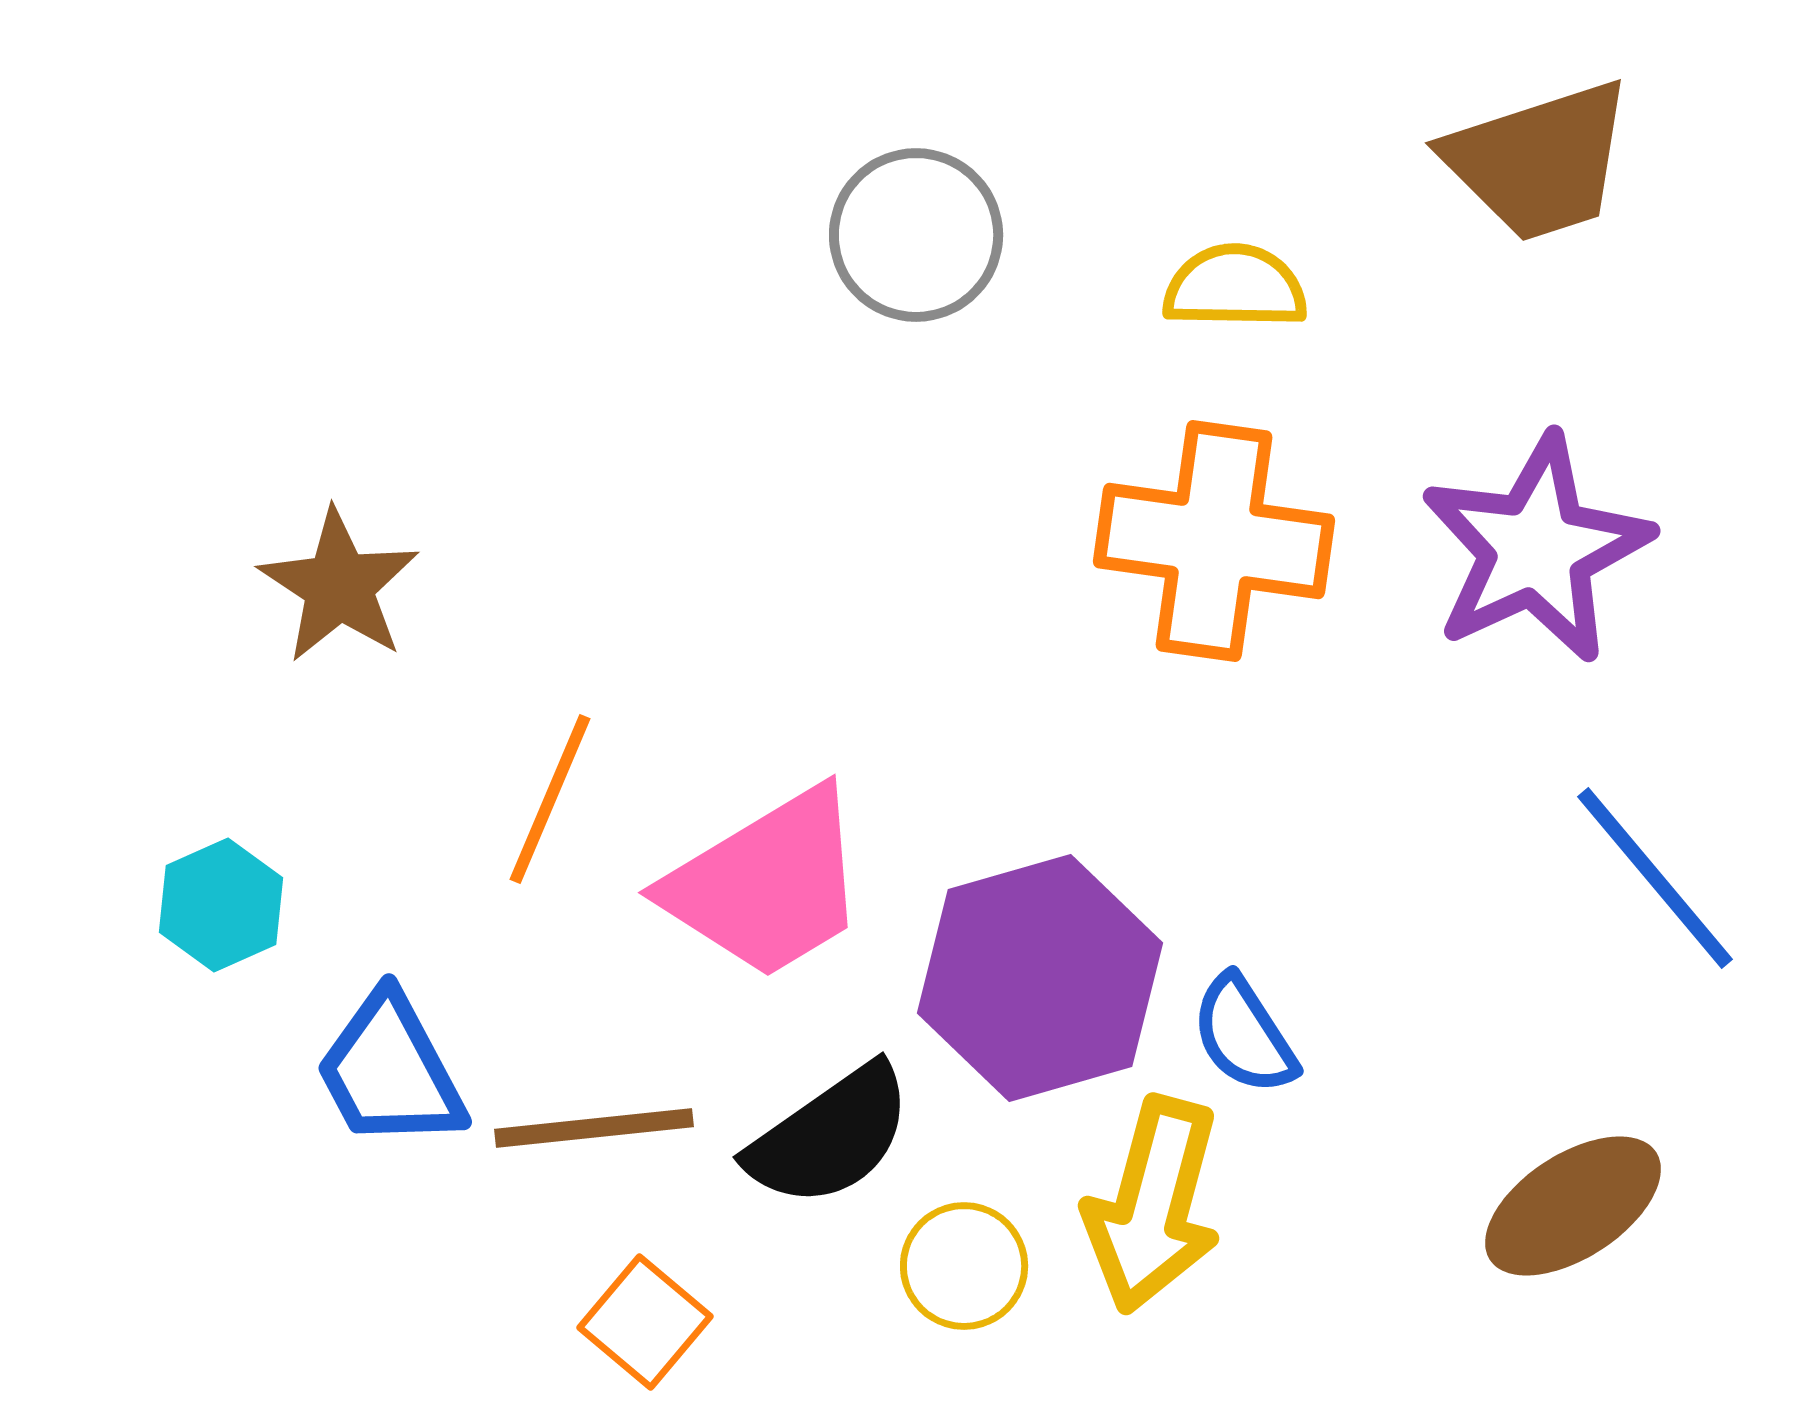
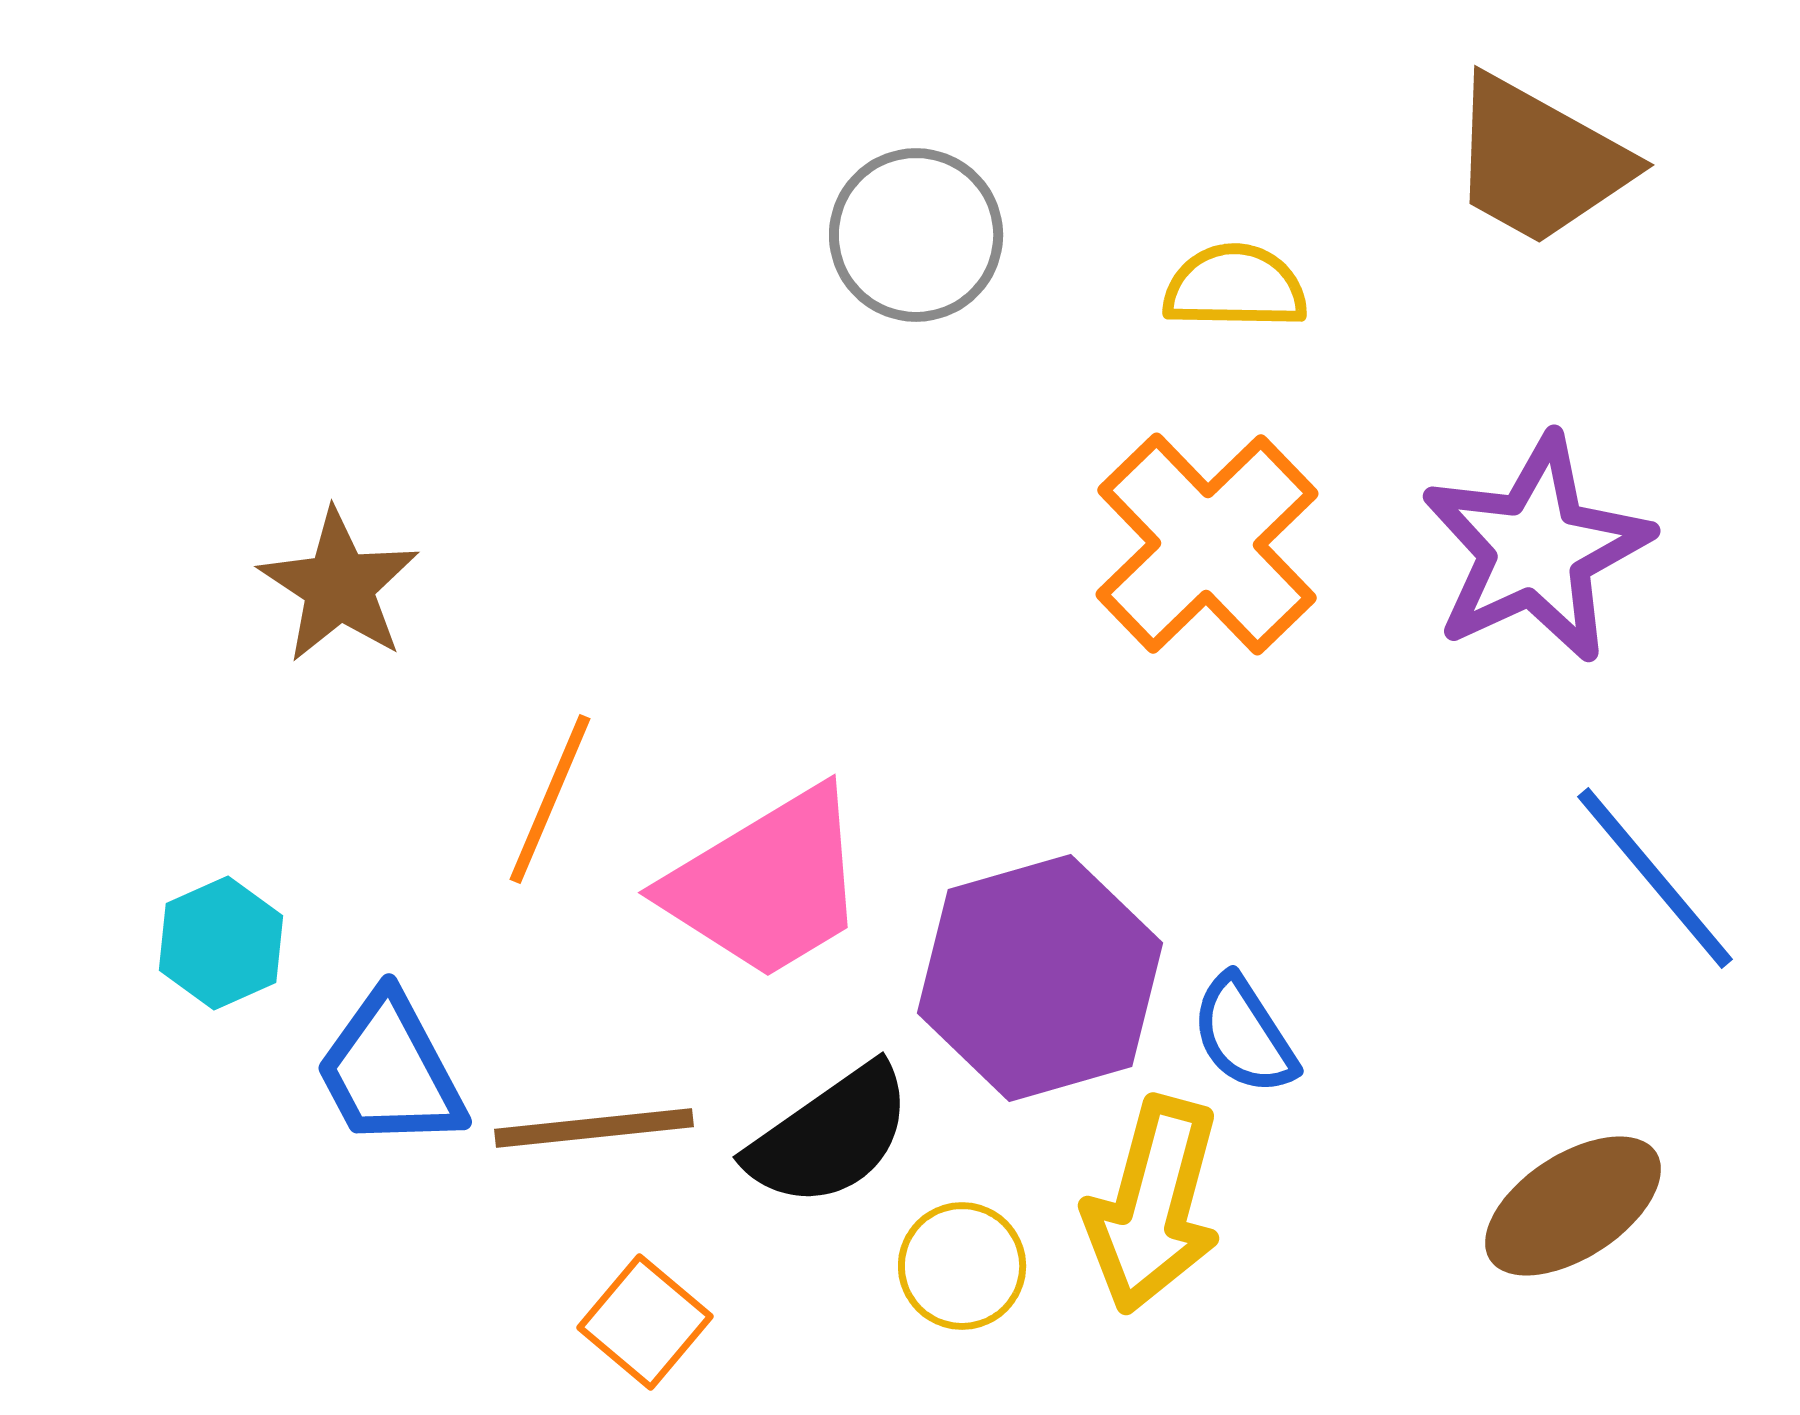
brown trapezoid: rotated 47 degrees clockwise
orange cross: moved 7 px left, 3 px down; rotated 38 degrees clockwise
cyan hexagon: moved 38 px down
yellow circle: moved 2 px left
